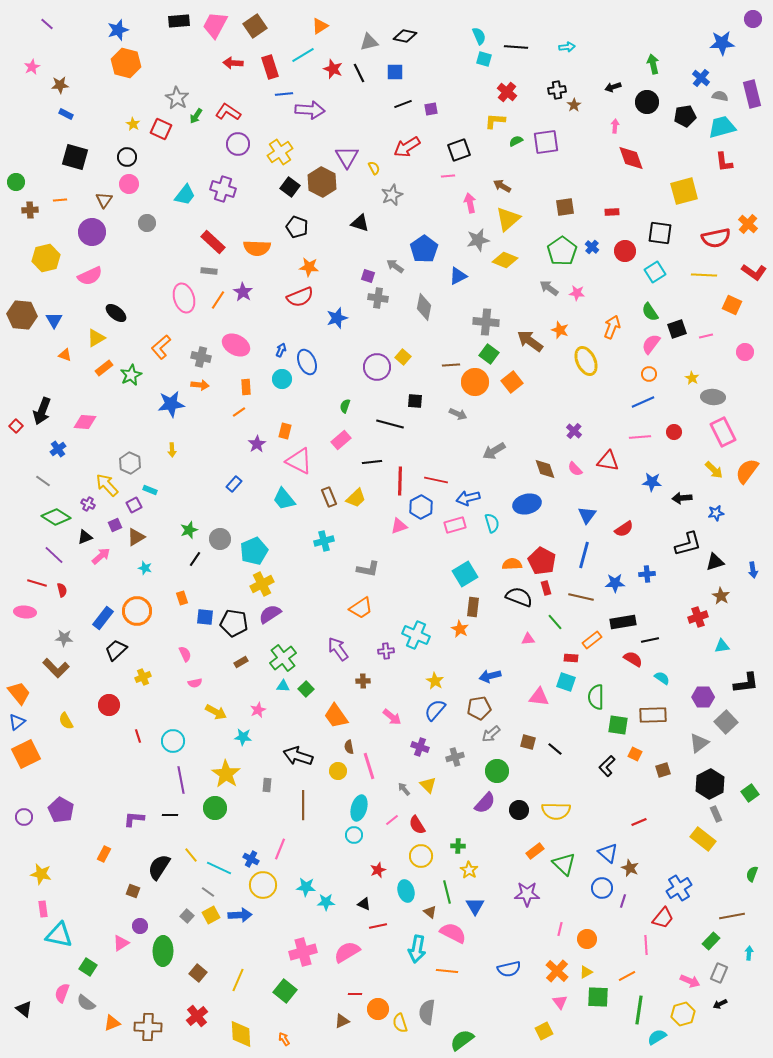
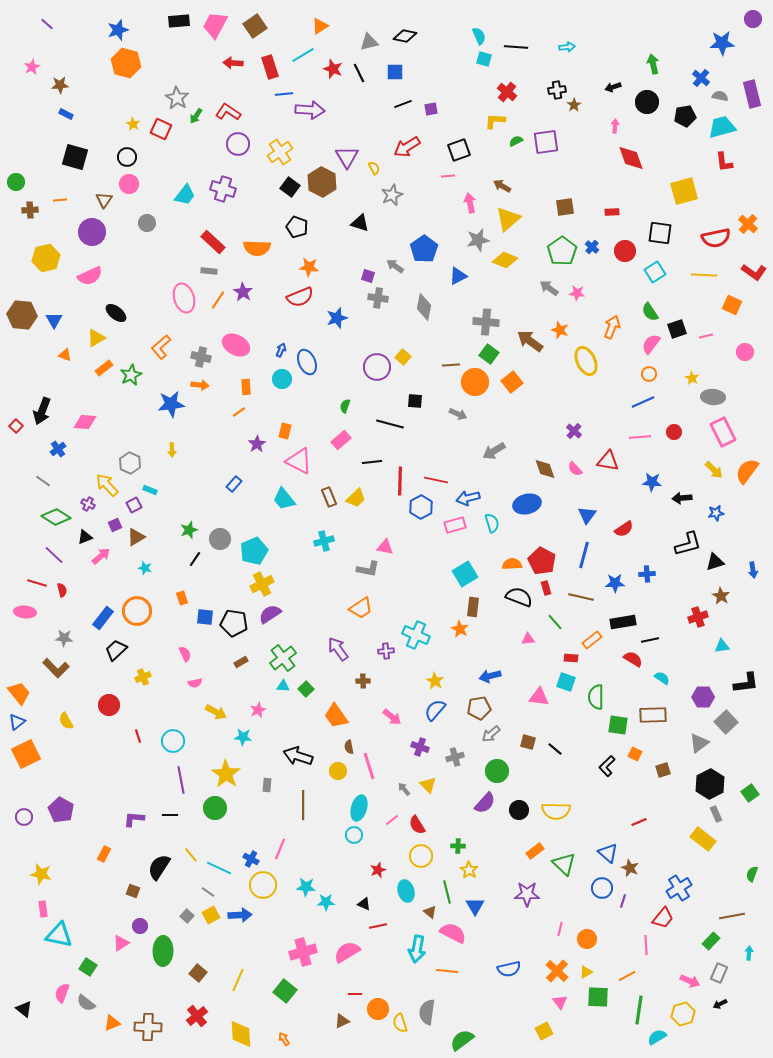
pink triangle at (399, 526): moved 14 px left, 21 px down; rotated 30 degrees clockwise
